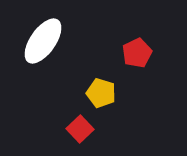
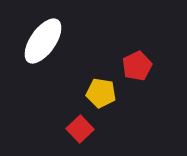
red pentagon: moved 13 px down
yellow pentagon: rotated 8 degrees counterclockwise
